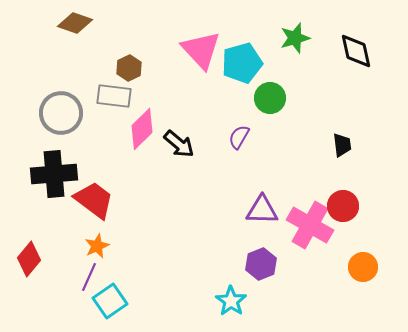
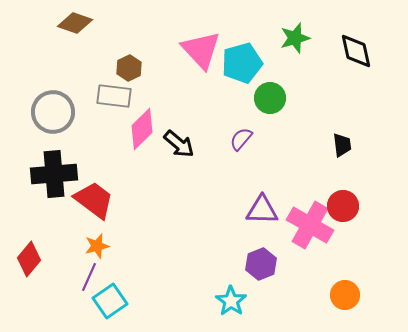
gray circle: moved 8 px left, 1 px up
purple semicircle: moved 2 px right, 2 px down; rotated 10 degrees clockwise
orange star: rotated 10 degrees clockwise
orange circle: moved 18 px left, 28 px down
